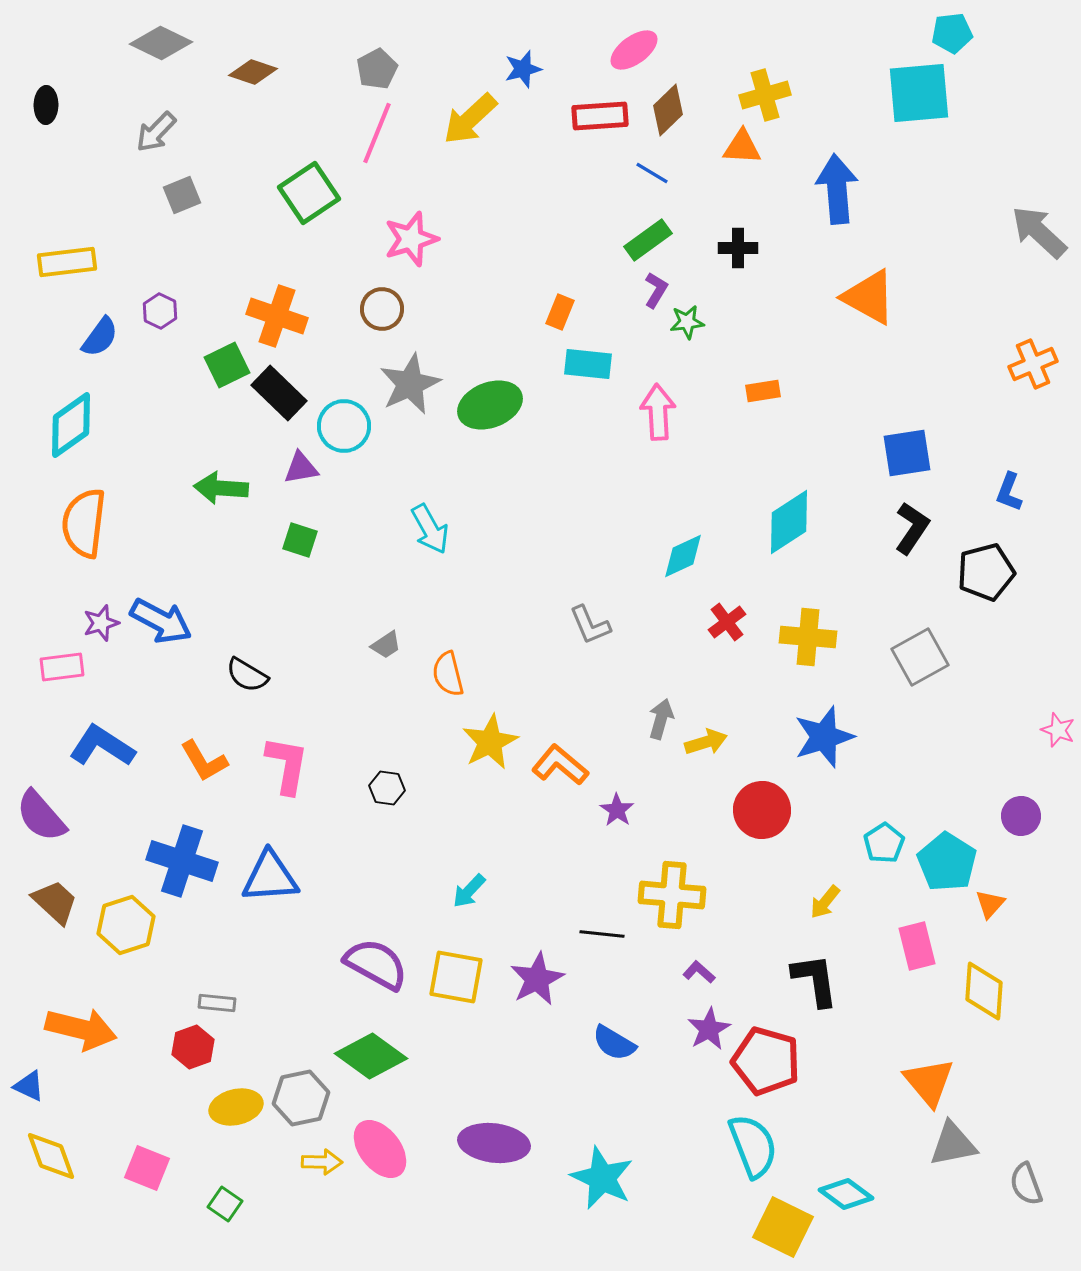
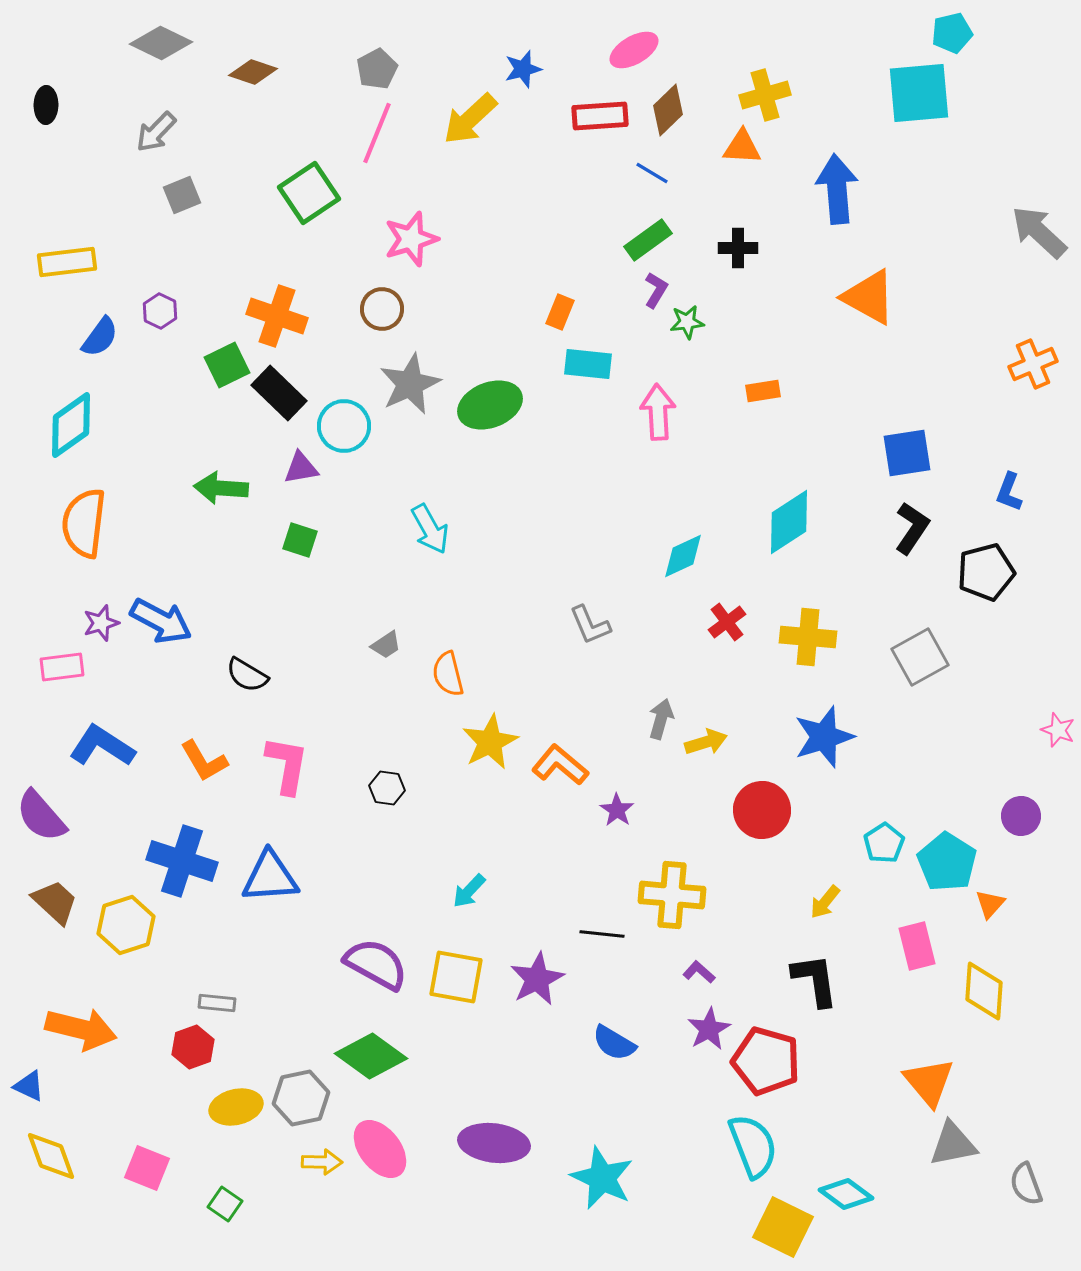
cyan pentagon at (952, 33): rotated 6 degrees counterclockwise
pink ellipse at (634, 50): rotated 6 degrees clockwise
